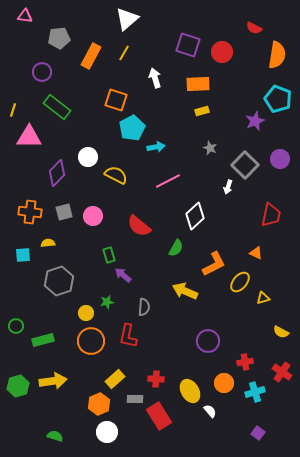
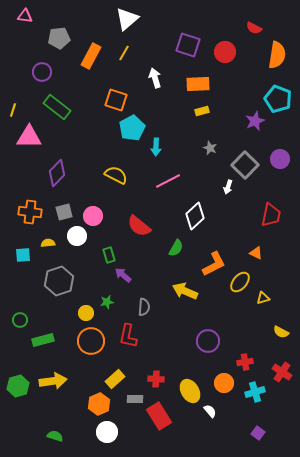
red circle at (222, 52): moved 3 px right
cyan arrow at (156, 147): rotated 102 degrees clockwise
white circle at (88, 157): moved 11 px left, 79 px down
green circle at (16, 326): moved 4 px right, 6 px up
